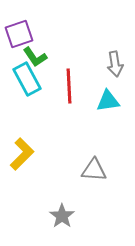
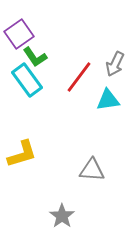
purple square: rotated 16 degrees counterclockwise
gray arrow: rotated 35 degrees clockwise
cyan rectangle: moved 1 px down; rotated 8 degrees counterclockwise
red line: moved 10 px right, 9 px up; rotated 40 degrees clockwise
cyan triangle: moved 1 px up
yellow L-shape: rotated 28 degrees clockwise
gray triangle: moved 2 px left
